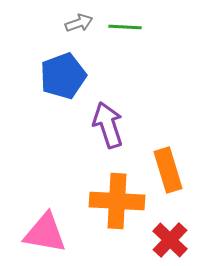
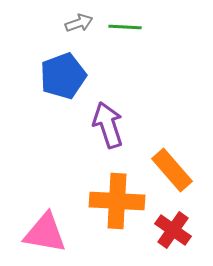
orange rectangle: moved 4 px right; rotated 24 degrees counterclockwise
red cross: moved 3 px right, 10 px up; rotated 9 degrees counterclockwise
